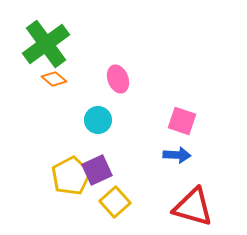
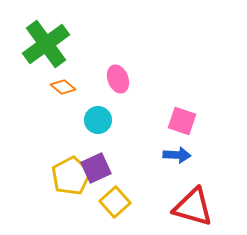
orange diamond: moved 9 px right, 8 px down
purple square: moved 1 px left, 2 px up
